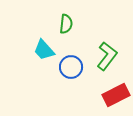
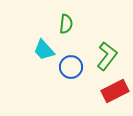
red rectangle: moved 1 px left, 4 px up
